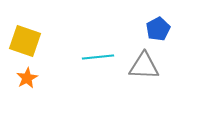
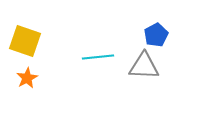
blue pentagon: moved 2 px left, 6 px down
